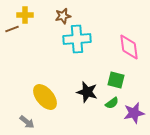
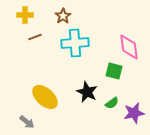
brown star: rotated 21 degrees counterclockwise
brown line: moved 23 px right, 8 px down
cyan cross: moved 2 px left, 4 px down
green square: moved 2 px left, 9 px up
black star: rotated 10 degrees clockwise
yellow ellipse: rotated 8 degrees counterclockwise
